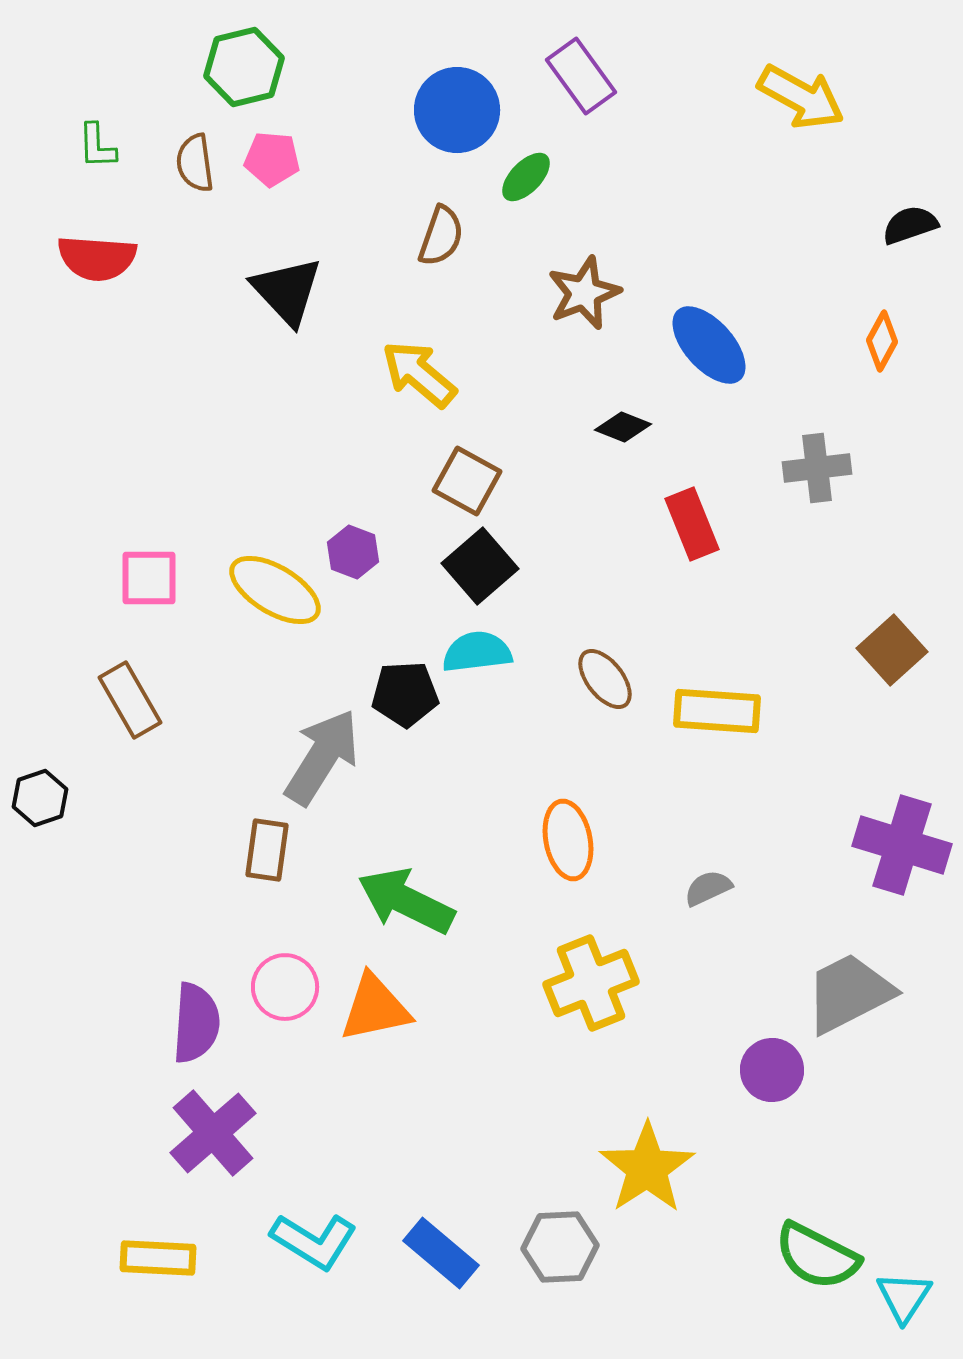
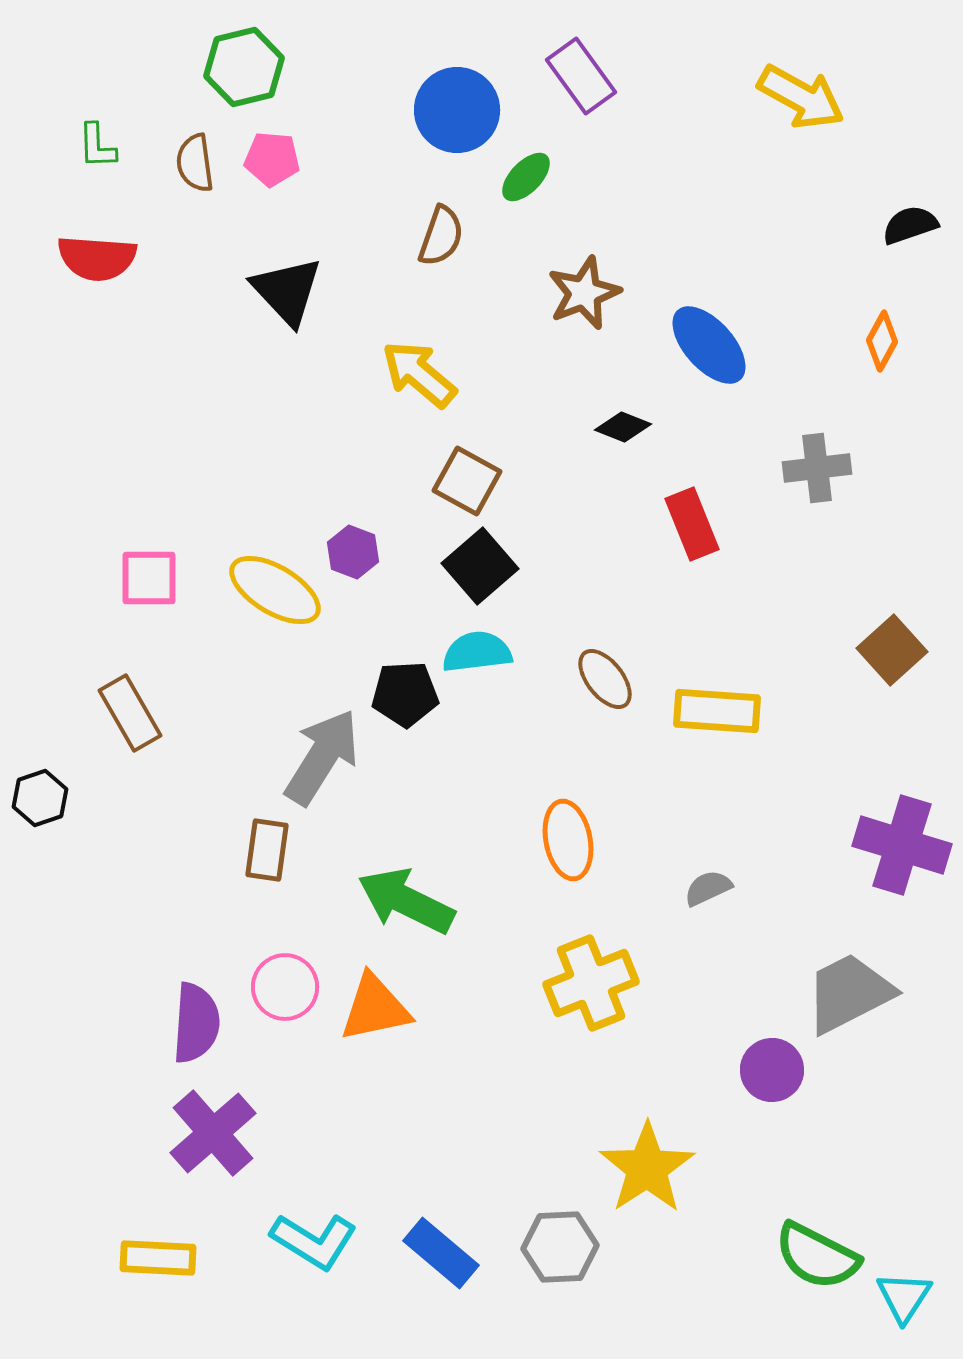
brown rectangle at (130, 700): moved 13 px down
